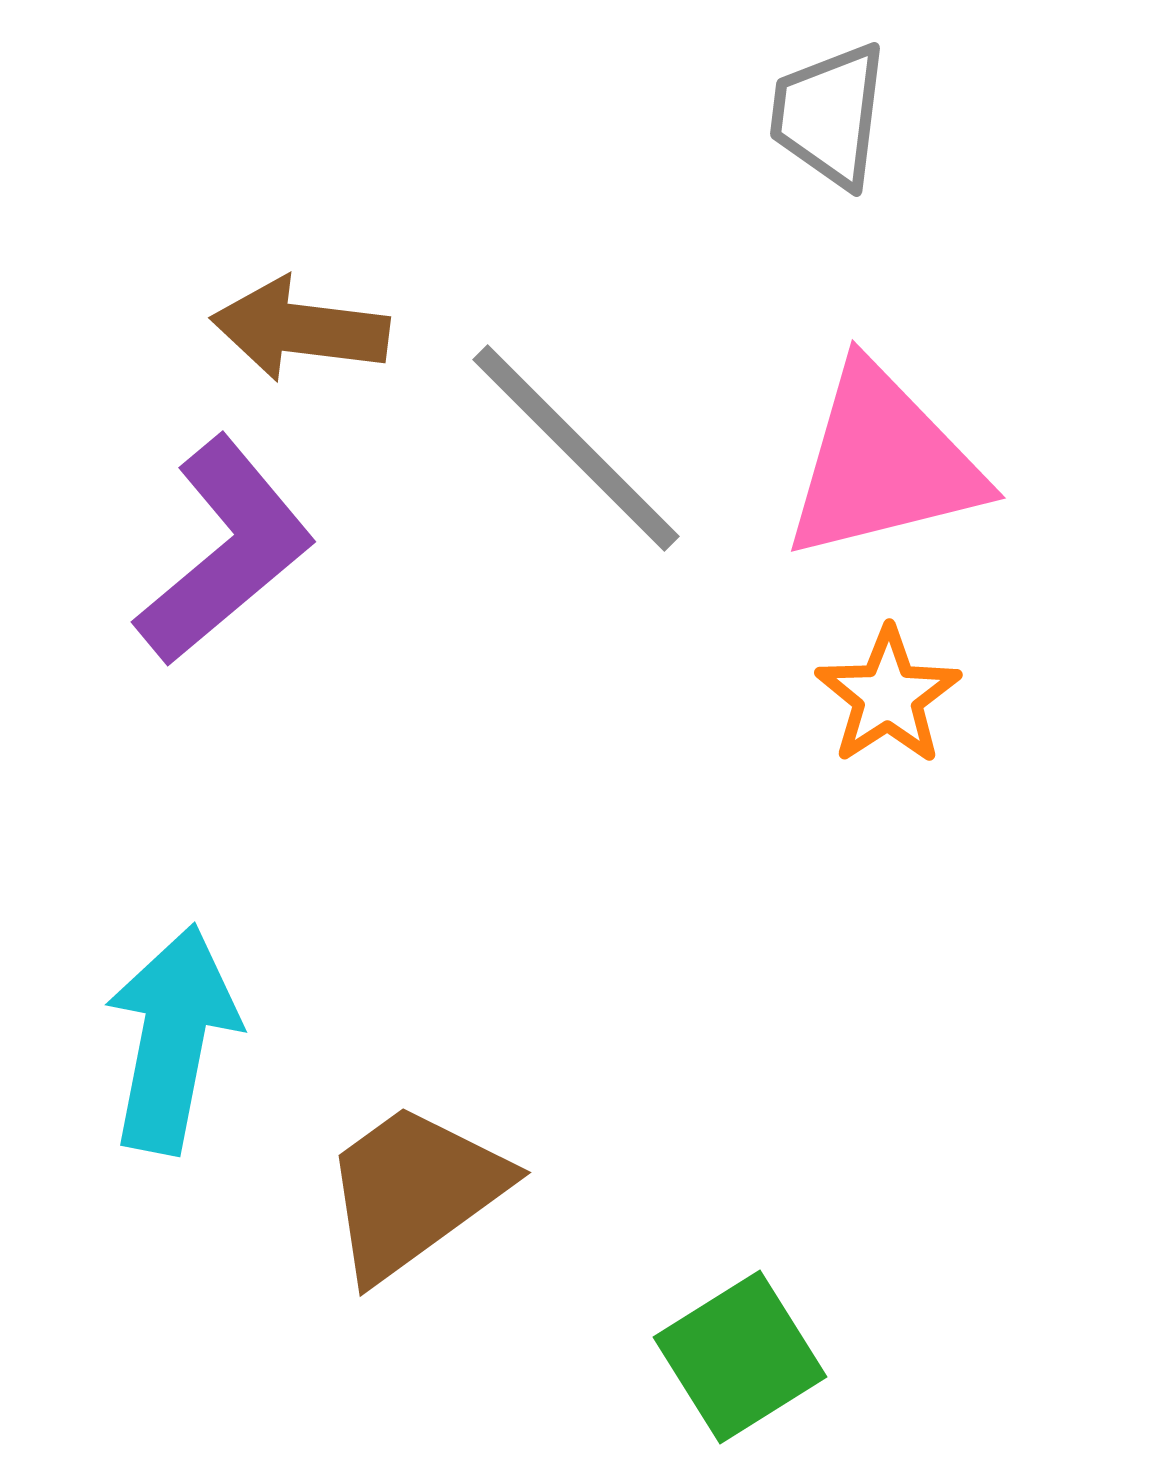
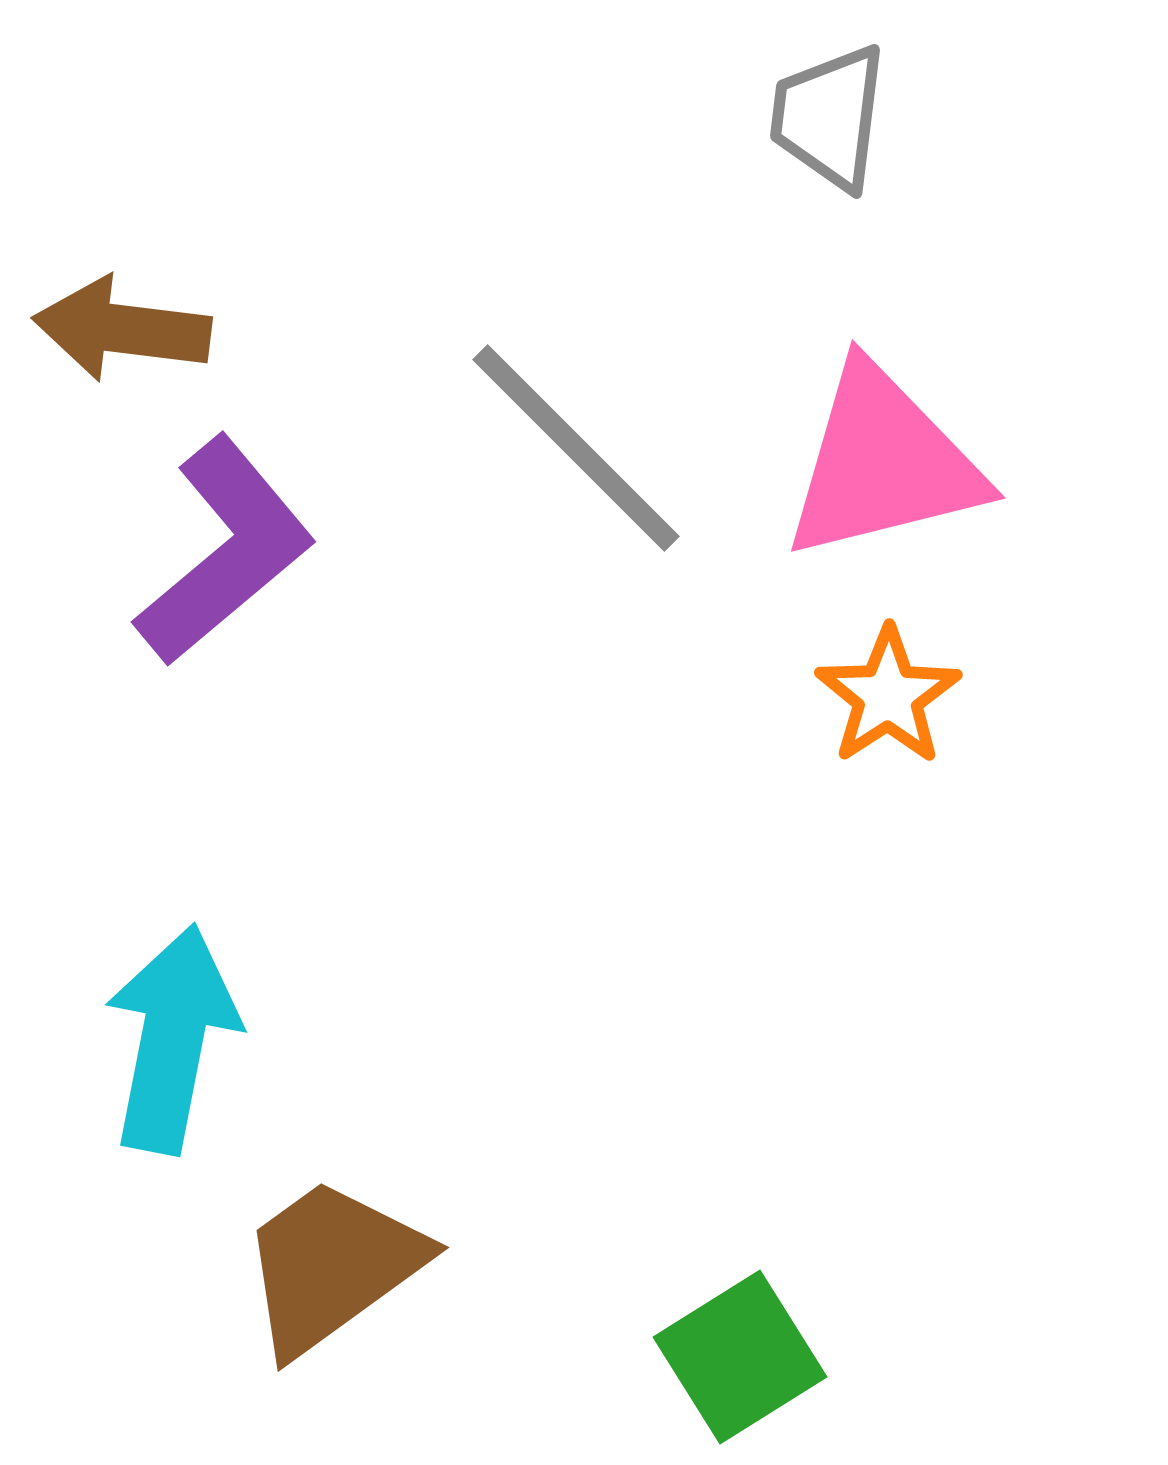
gray trapezoid: moved 2 px down
brown arrow: moved 178 px left
brown trapezoid: moved 82 px left, 75 px down
